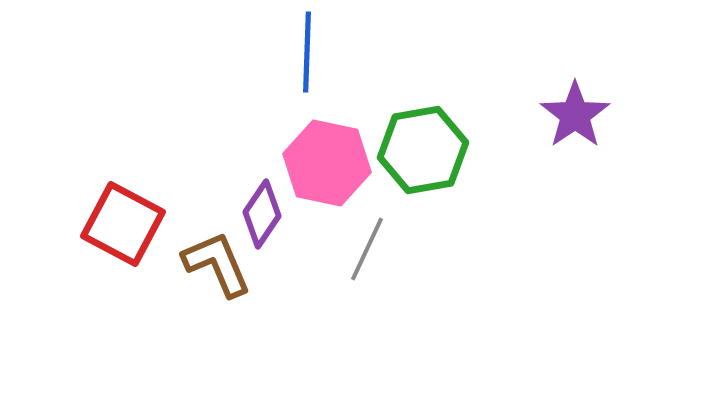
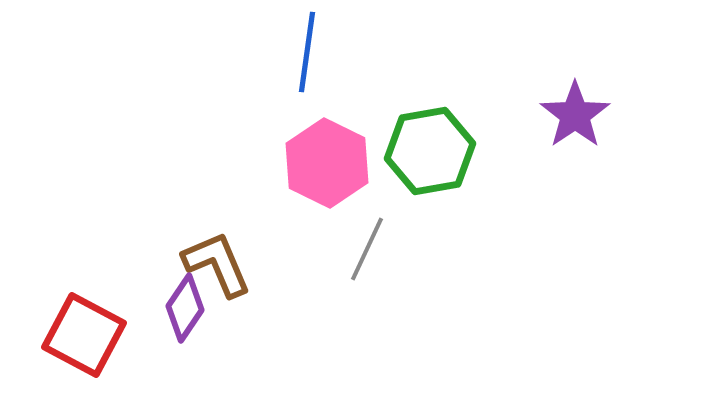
blue line: rotated 6 degrees clockwise
green hexagon: moved 7 px right, 1 px down
pink hexagon: rotated 14 degrees clockwise
purple diamond: moved 77 px left, 94 px down
red square: moved 39 px left, 111 px down
